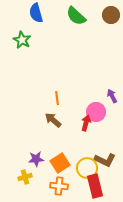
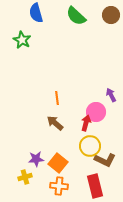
purple arrow: moved 1 px left, 1 px up
brown arrow: moved 2 px right, 3 px down
orange square: moved 2 px left; rotated 18 degrees counterclockwise
yellow circle: moved 3 px right, 22 px up
